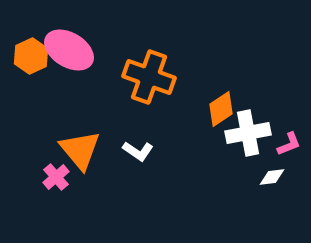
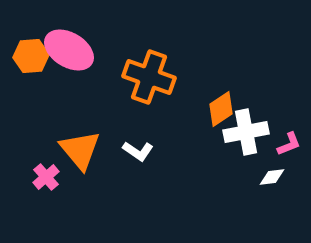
orange hexagon: rotated 20 degrees clockwise
white cross: moved 2 px left, 1 px up
pink cross: moved 10 px left
